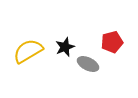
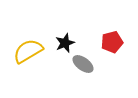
black star: moved 4 px up
gray ellipse: moved 5 px left; rotated 10 degrees clockwise
